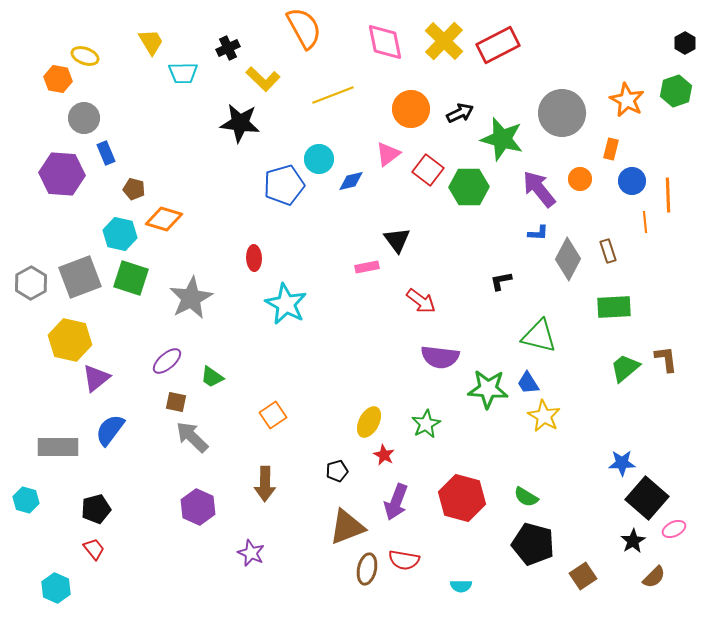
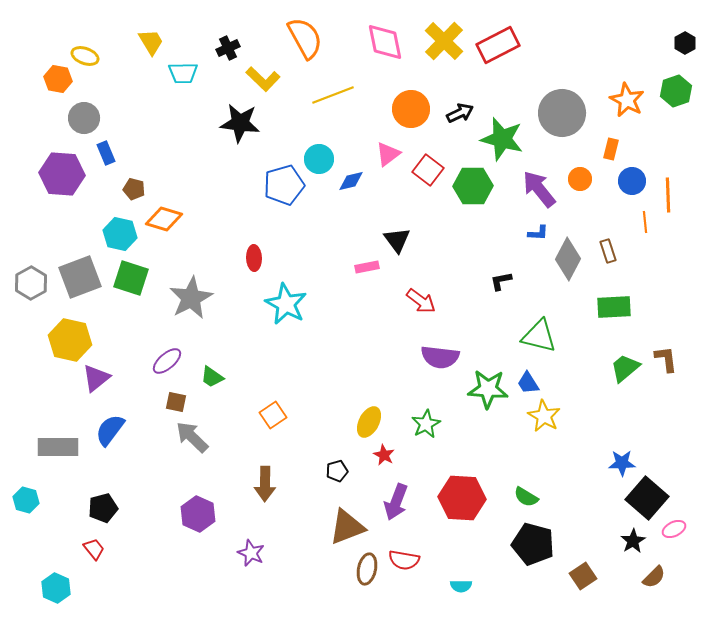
orange semicircle at (304, 28): moved 1 px right, 10 px down
green hexagon at (469, 187): moved 4 px right, 1 px up
red hexagon at (462, 498): rotated 12 degrees counterclockwise
purple hexagon at (198, 507): moved 7 px down
black pentagon at (96, 509): moved 7 px right, 1 px up
